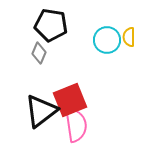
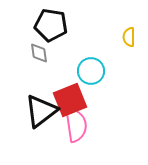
cyan circle: moved 16 px left, 31 px down
gray diamond: rotated 30 degrees counterclockwise
